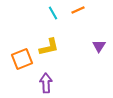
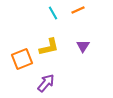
purple triangle: moved 16 px left
purple arrow: rotated 42 degrees clockwise
